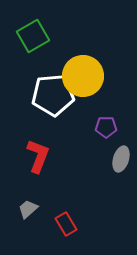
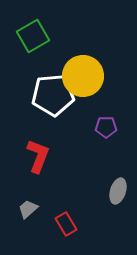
gray ellipse: moved 3 px left, 32 px down
